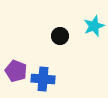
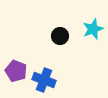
cyan star: moved 1 px left, 3 px down
blue cross: moved 1 px right, 1 px down; rotated 15 degrees clockwise
